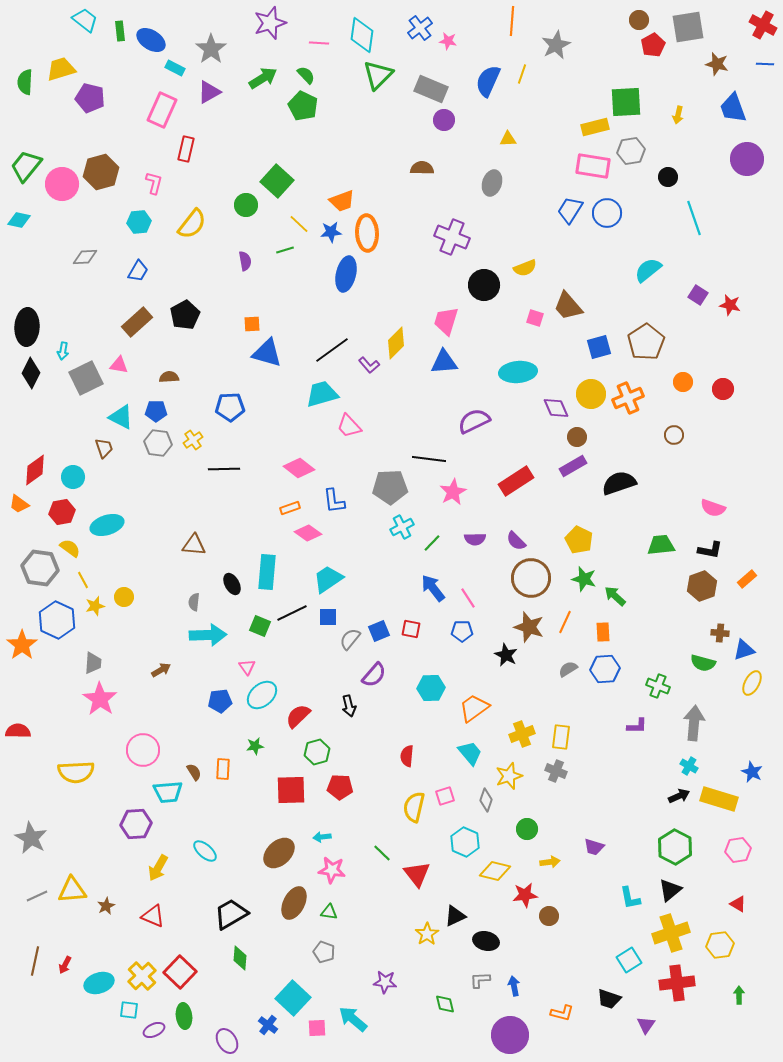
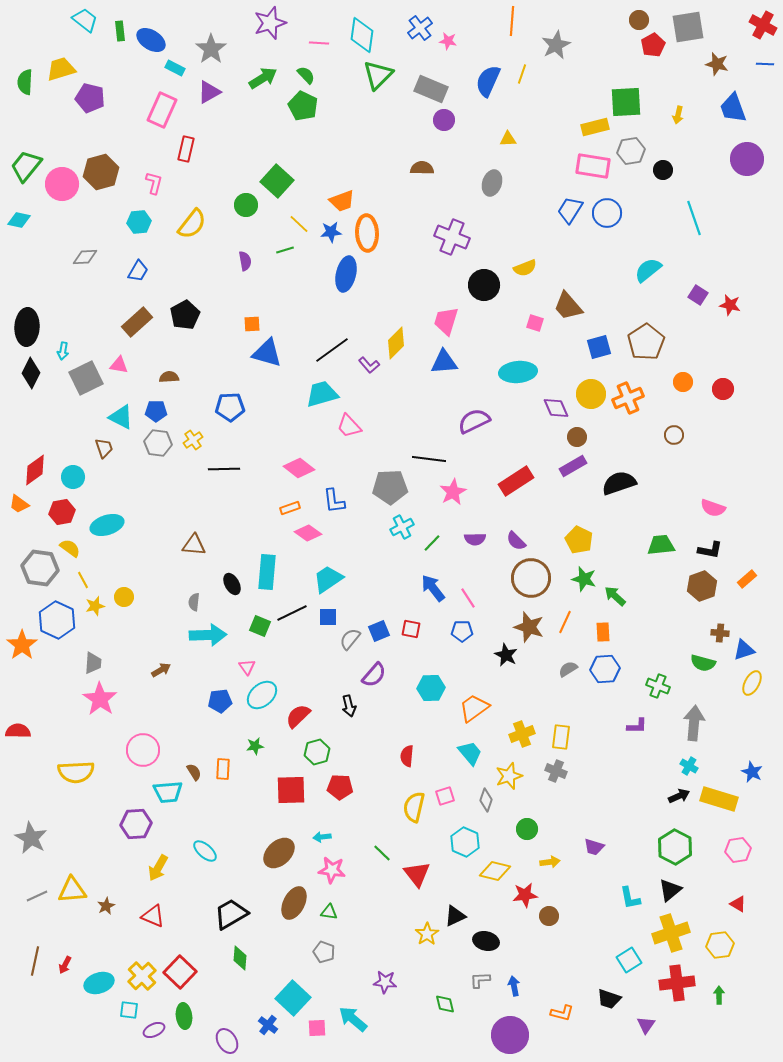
black circle at (668, 177): moved 5 px left, 7 px up
pink square at (535, 318): moved 5 px down
green arrow at (739, 995): moved 20 px left
